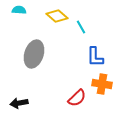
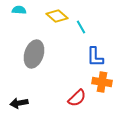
orange cross: moved 2 px up
